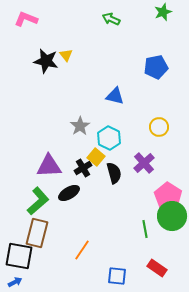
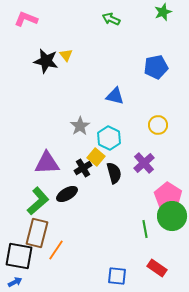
yellow circle: moved 1 px left, 2 px up
purple triangle: moved 2 px left, 3 px up
black ellipse: moved 2 px left, 1 px down
orange line: moved 26 px left
